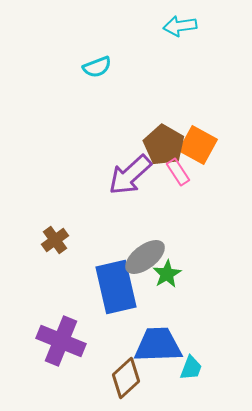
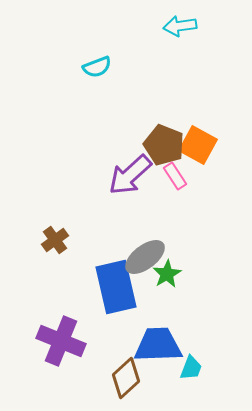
brown pentagon: rotated 9 degrees counterclockwise
pink rectangle: moved 3 px left, 4 px down
